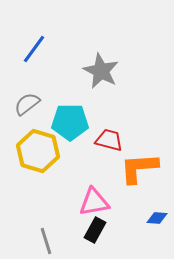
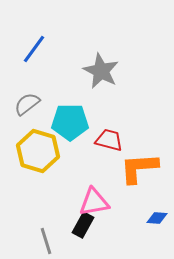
black rectangle: moved 12 px left, 5 px up
